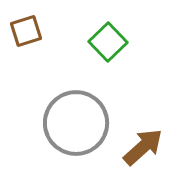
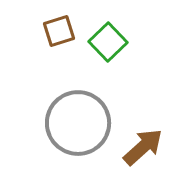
brown square: moved 33 px right
gray circle: moved 2 px right
